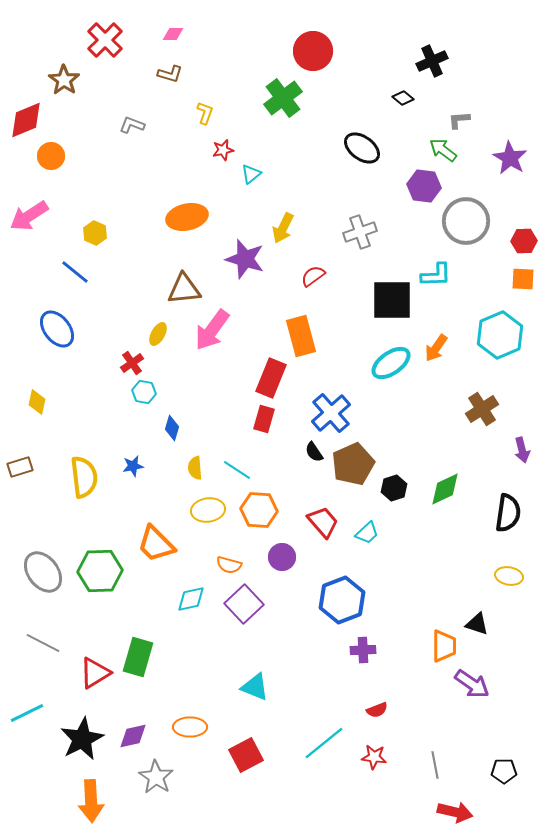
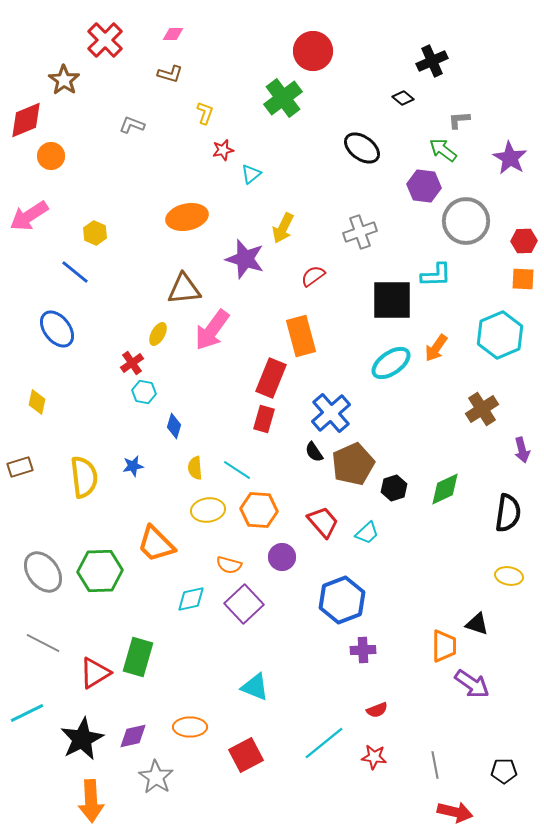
blue diamond at (172, 428): moved 2 px right, 2 px up
